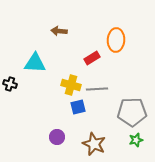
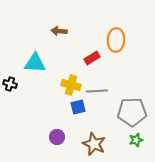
gray line: moved 2 px down
